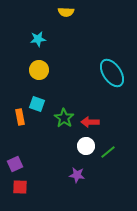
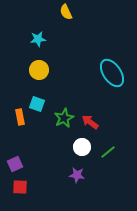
yellow semicircle: rotated 63 degrees clockwise
green star: rotated 12 degrees clockwise
red arrow: rotated 36 degrees clockwise
white circle: moved 4 px left, 1 px down
